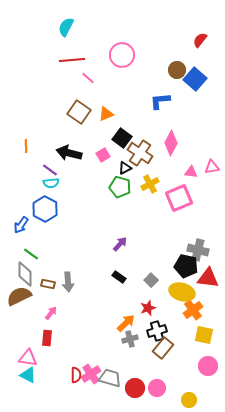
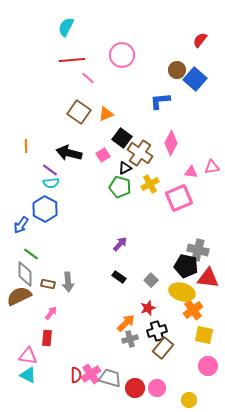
pink triangle at (28, 358): moved 2 px up
